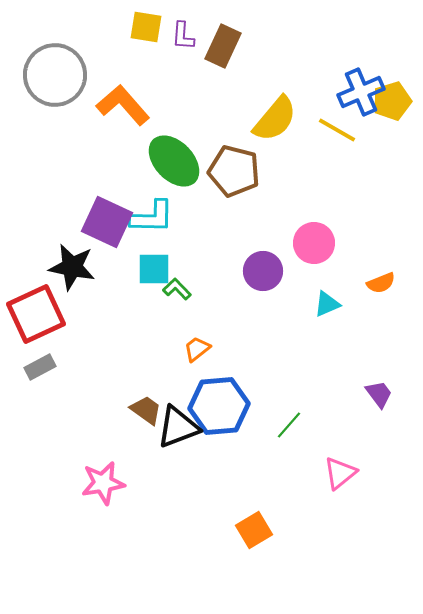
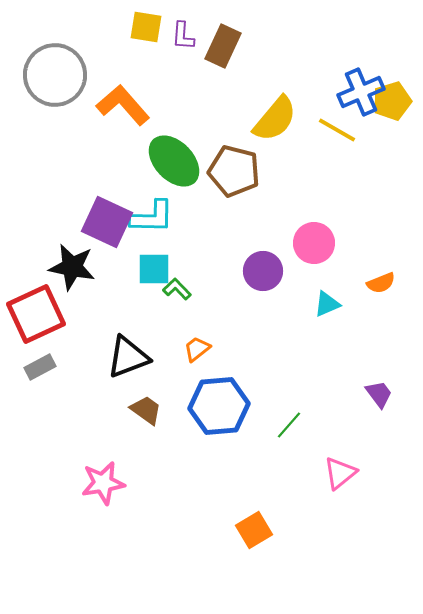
black triangle: moved 50 px left, 70 px up
